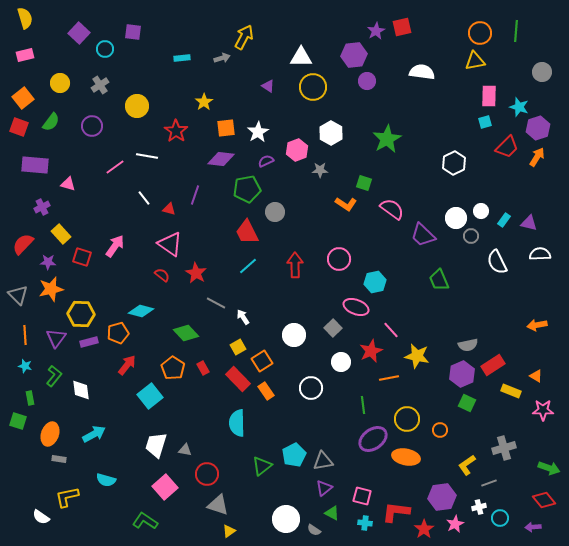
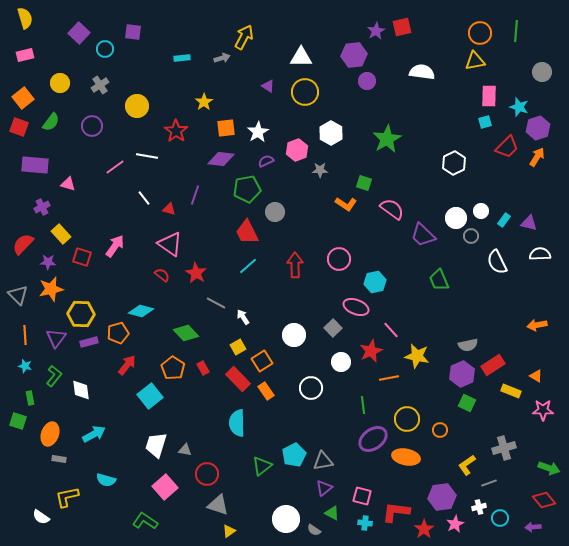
yellow circle at (313, 87): moved 8 px left, 5 px down
